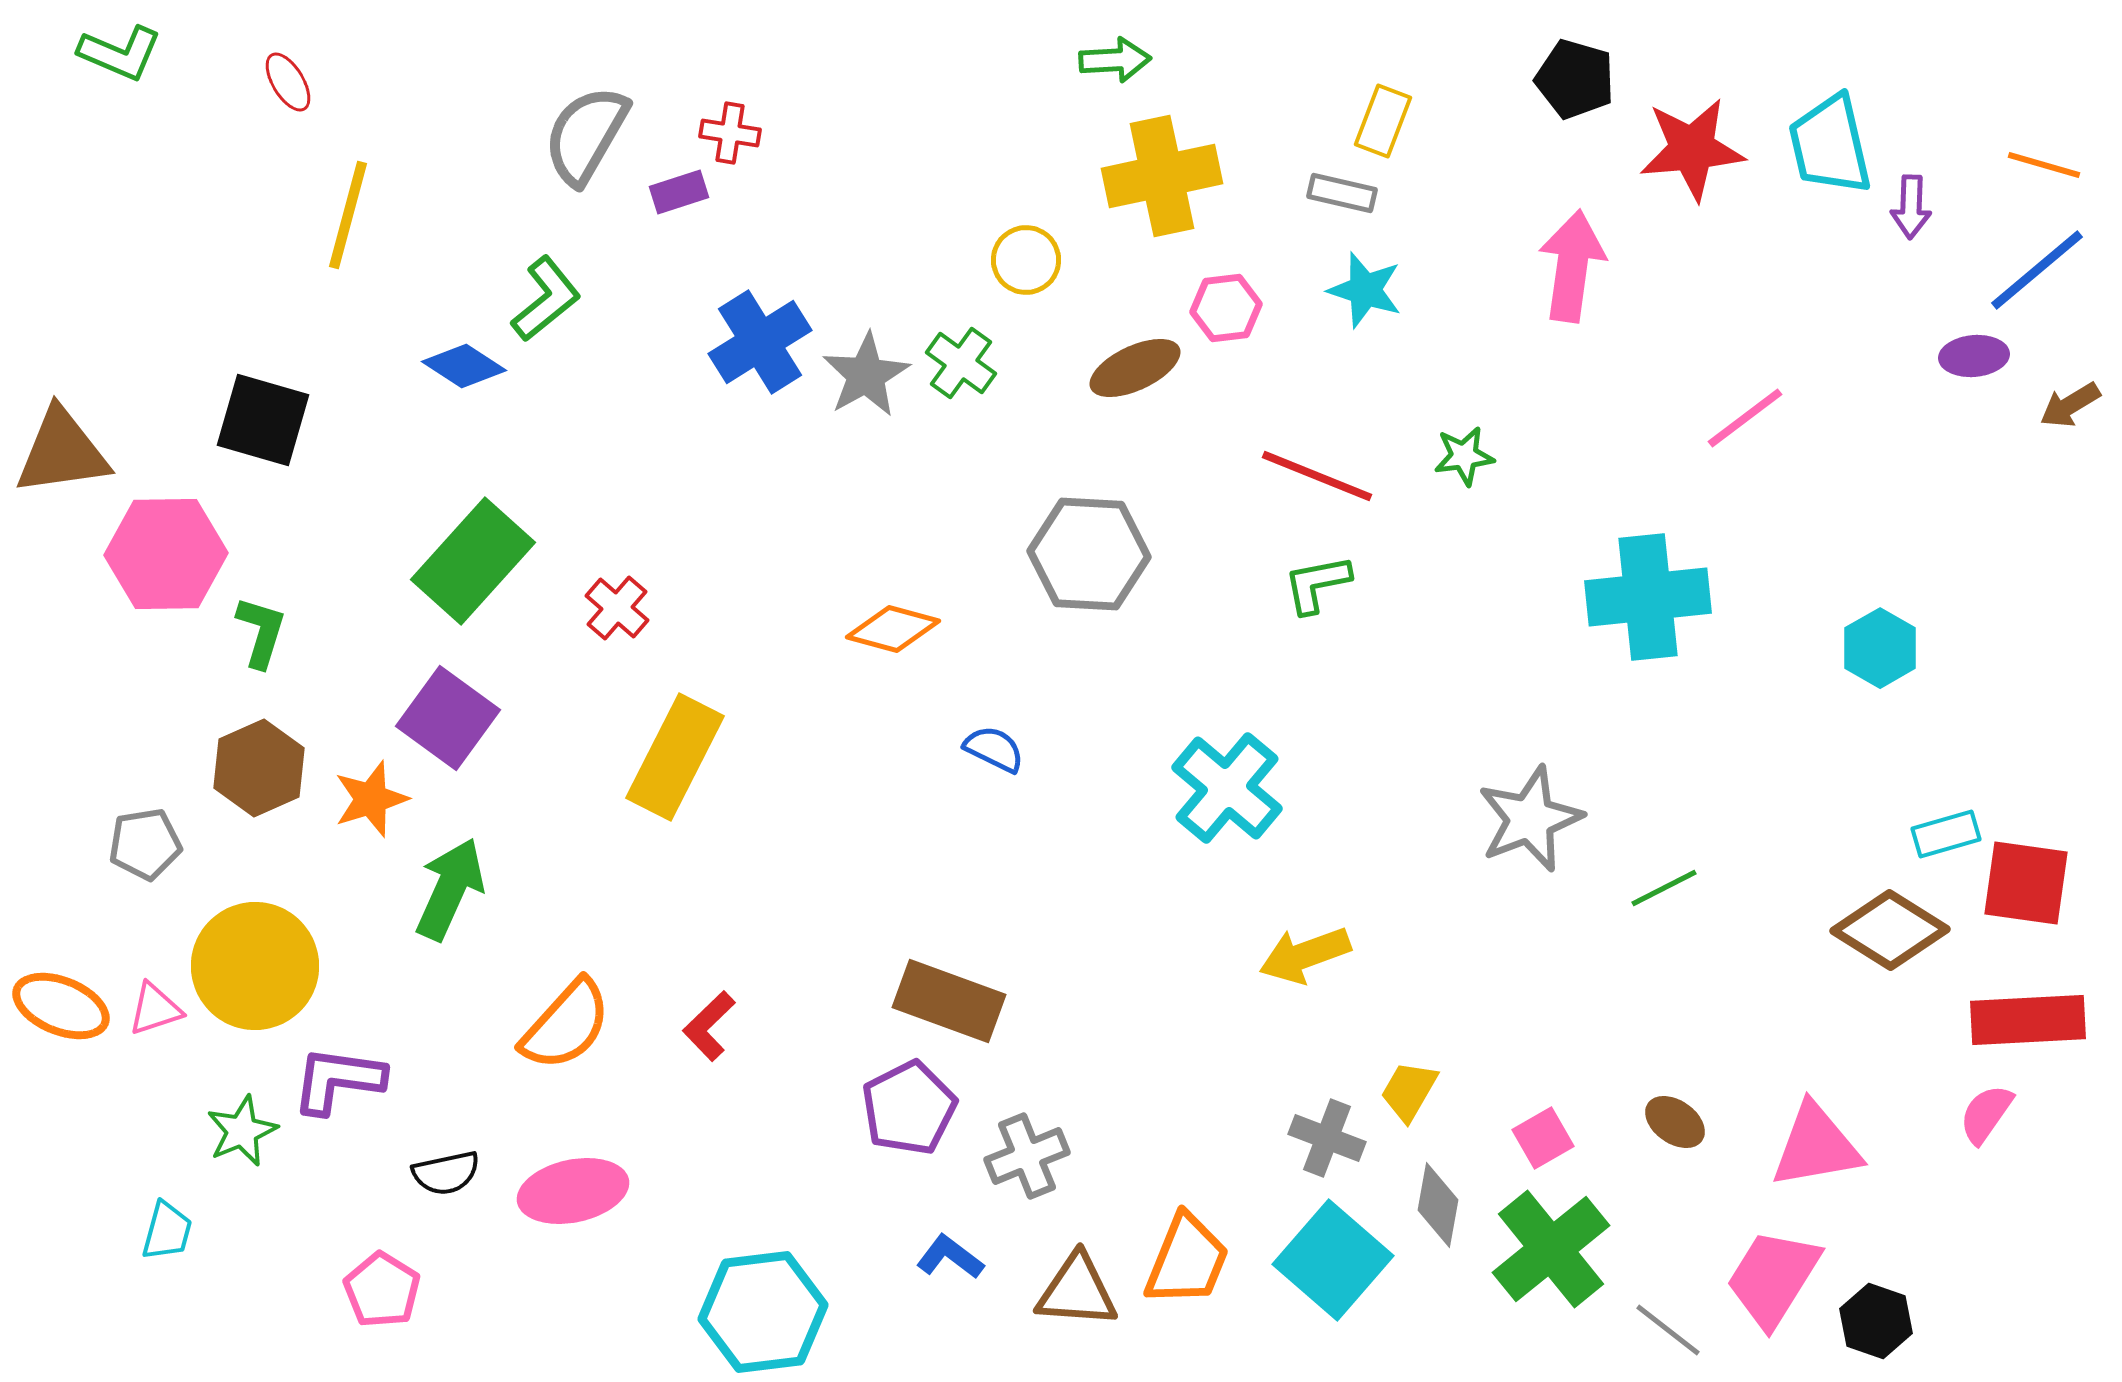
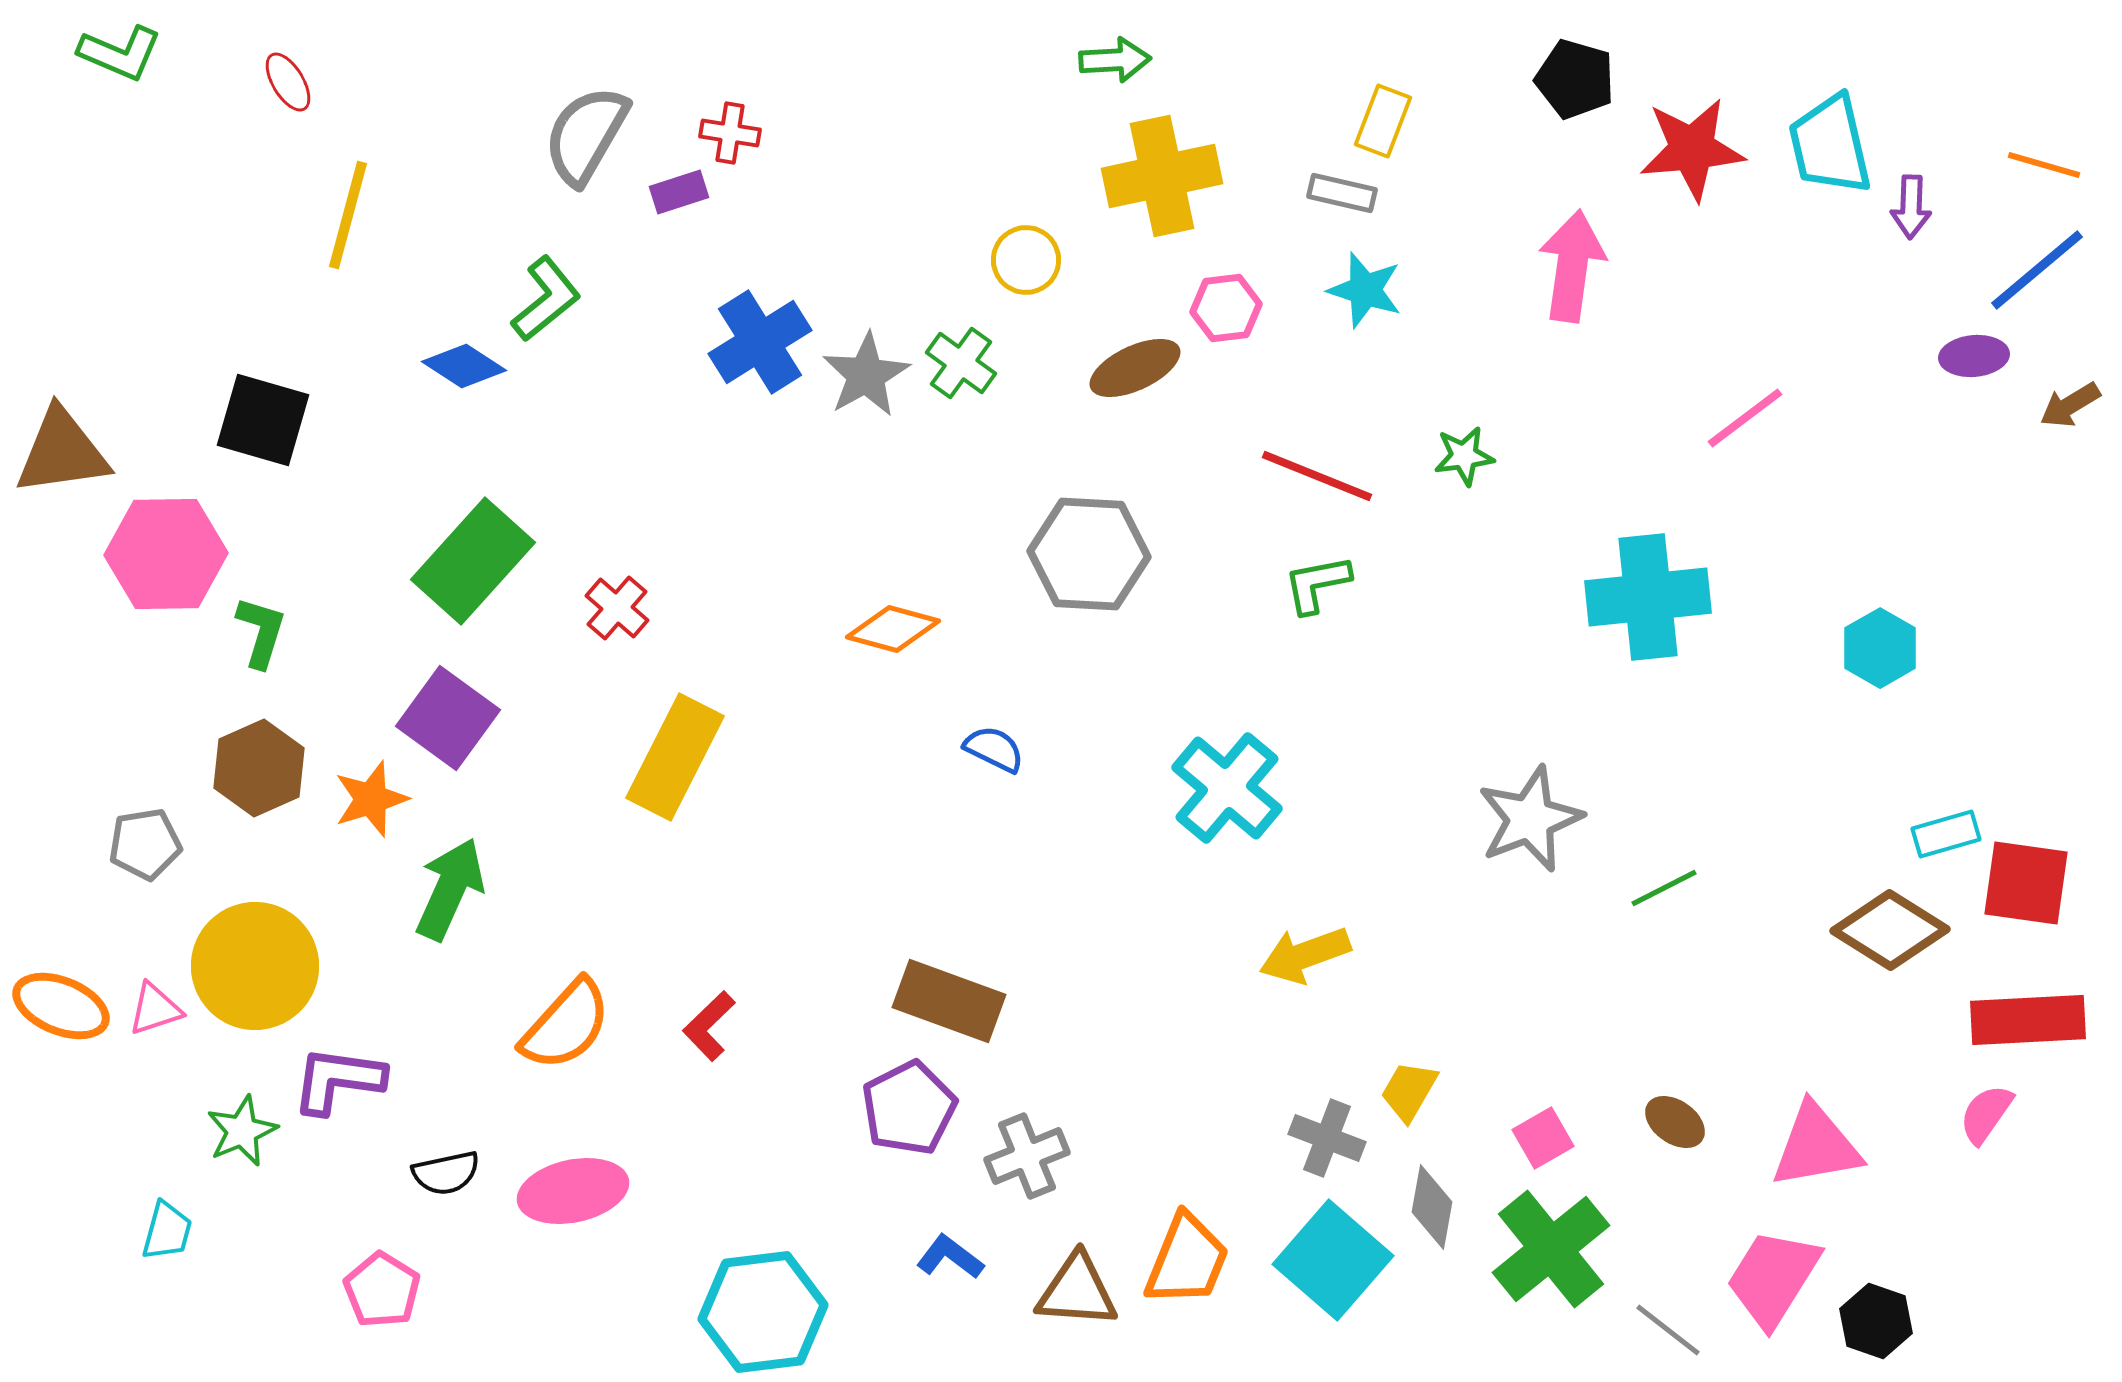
gray diamond at (1438, 1205): moved 6 px left, 2 px down
